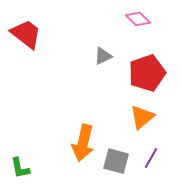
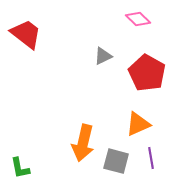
red pentagon: rotated 24 degrees counterclockwise
orange triangle: moved 4 px left, 7 px down; rotated 16 degrees clockwise
purple line: rotated 40 degrees counterclockwise
